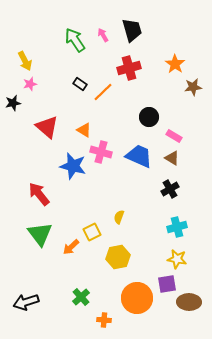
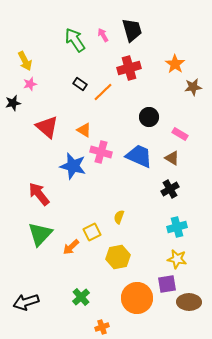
pink rectangle: moved 6 px right, 2 px up
green triangle: rotated 20 degrees clockwise
orange cross: moved 2 px left, 7 px down; rotated 24 degrees counterclockwise
